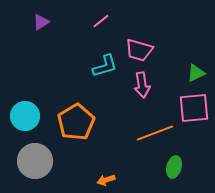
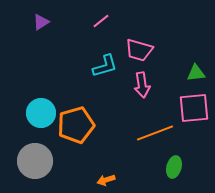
green triangle: rotated 18 degrees clockwise
cyan circle: moved 16 px right, 3 px up
orange pentagon: moved 3 px down; rotated 15 degrees clockwise
